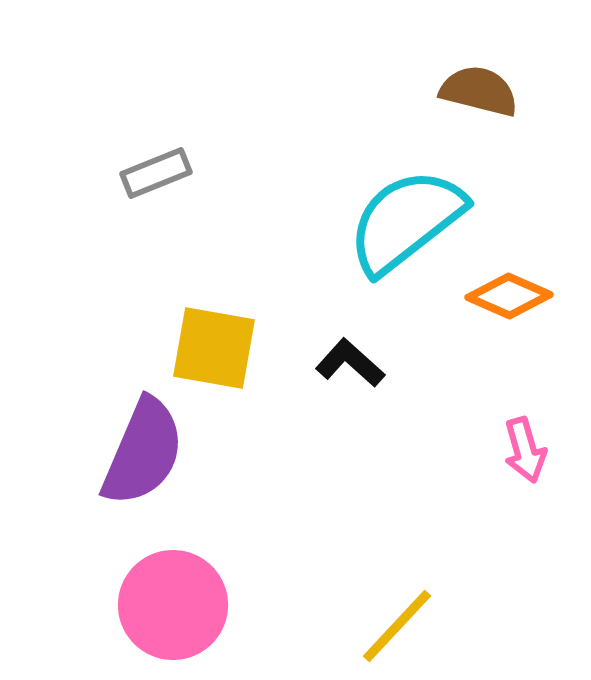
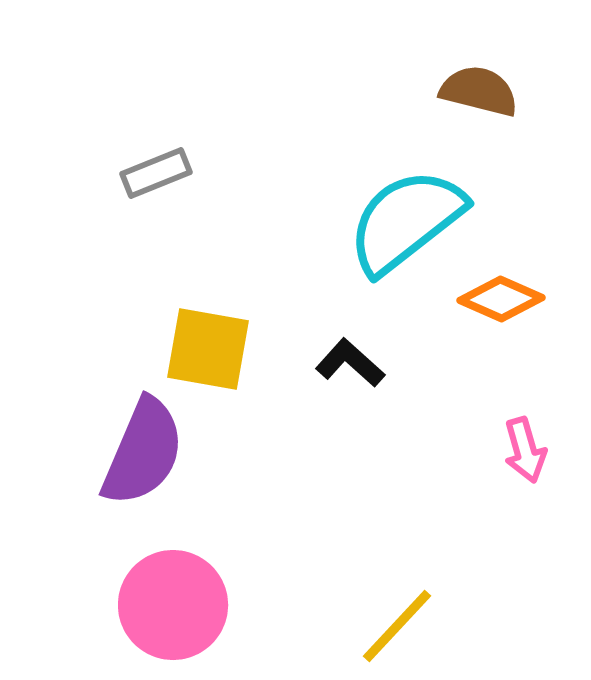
orange diamond: moved 8 px left, 3 px down
yellow square: moved 6 px left, 1 px down
